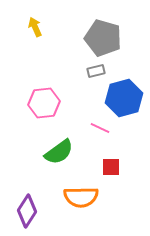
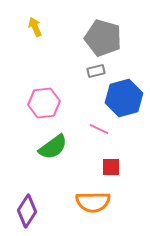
pink line: moved 1 px left, 1 px down
green semicircle: moved 6 px left, 5 px up
orange semicircle: moved 12 px right, 5 px down
